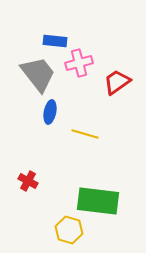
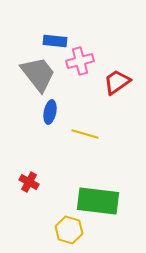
pink cross: moved 1 px right, 2 px up
red cross: moved 1 px right, 1 px down
